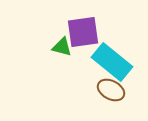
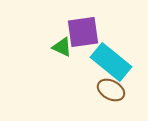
green triangle: rotated 10 degrees clockwise
cyan rectangle: moved 1 px left
